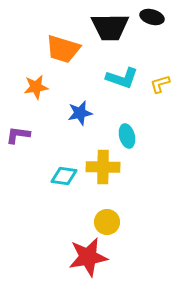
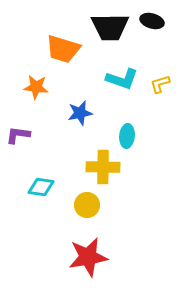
black ellipse: moved 4 px down
cyan L-shape: moved 1 px down
orange star: rotated 15 degrees clockwise
cyan ellipse: rotated 20 degrees clockwise
cyan diamond: moved 23 px left, 11 px down
yellow circle: moved 20 px left, 17 px up
